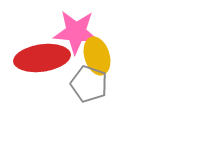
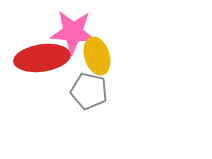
pink star: moved 3 px left
gray pentagon: moved 7 px down; rotated 6 degrees counterclockwise
